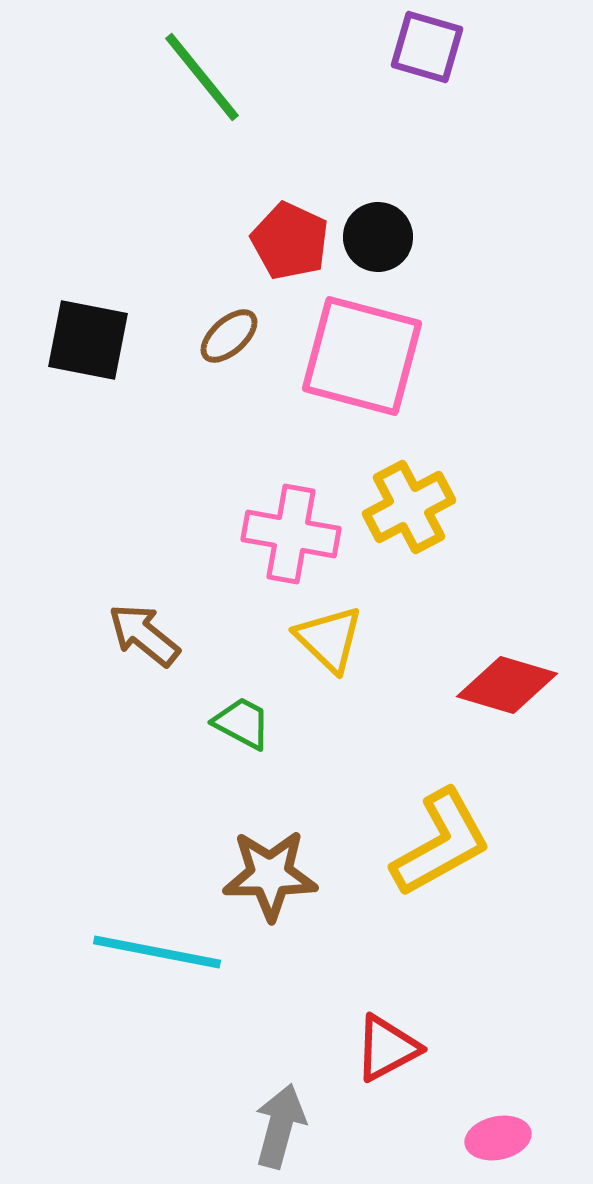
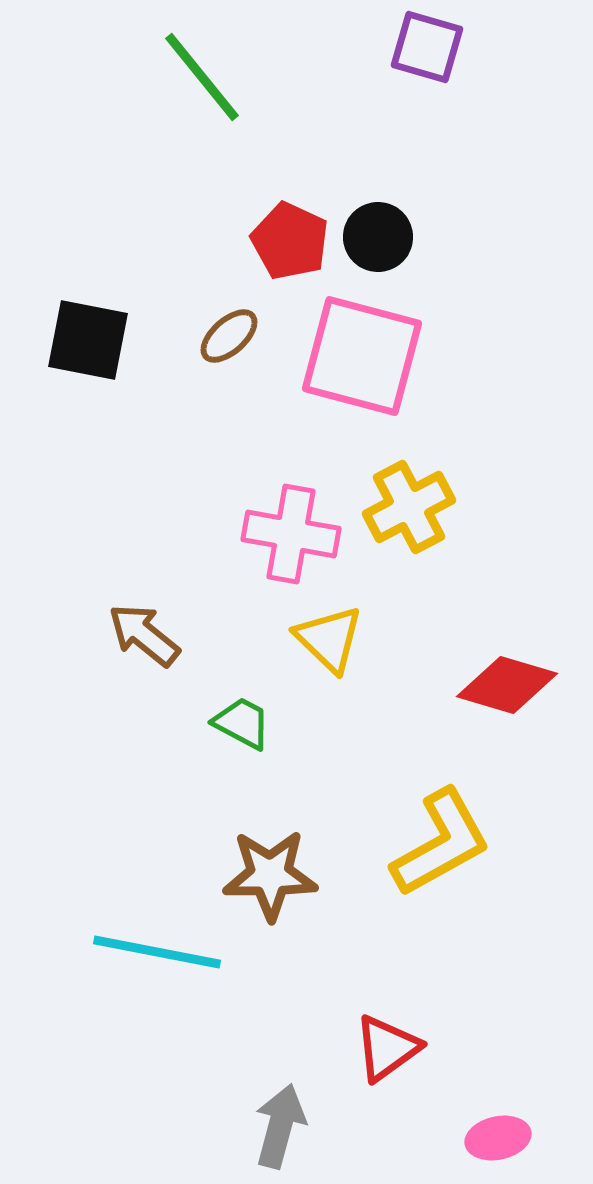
red triangle: rotated 8 degrees counterclockwise
